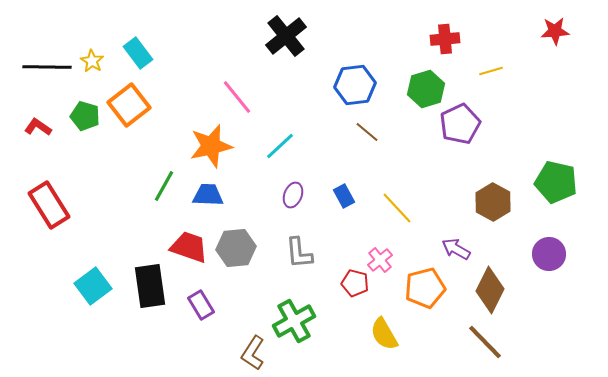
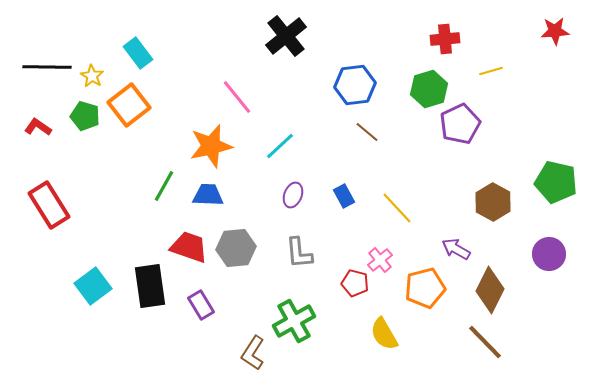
yellow star at (92, 61): moved 15 px down
green hexagon at (426, 89): moved 3 px right
